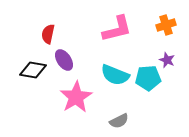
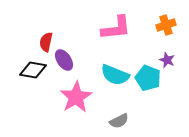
pink L-shape: moved 1 px left, 1 px up; rotated 8 degrees clockwise
red semicircle: moved 2 px left, 8 px down
cyan pentagon: rotated 25 degrees clockwise
